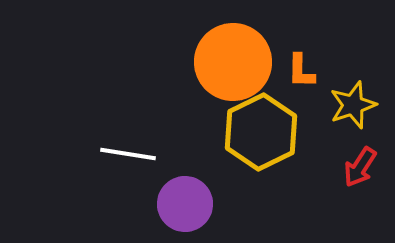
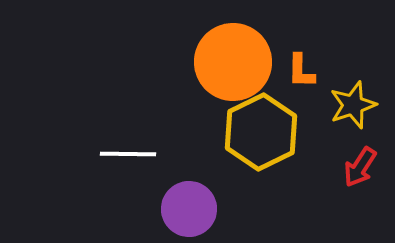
white line: rotated 8 degrees counterclockwise
purple circle: moved 4 px right, 5 px down
